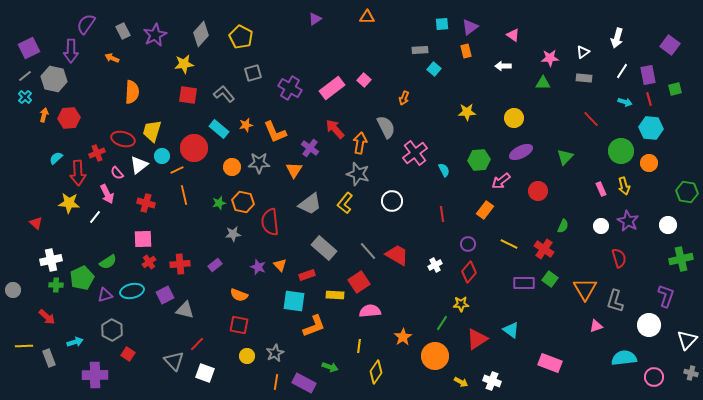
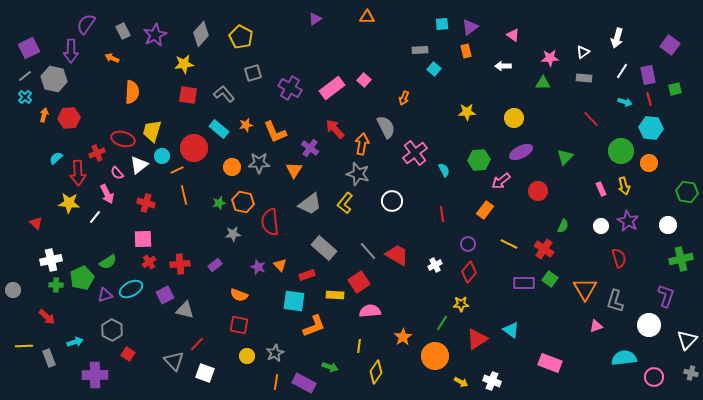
orange arrow at (360, 143): moved 2 px right, 1 px down
cyan ellipse at (132, 291): moved 1 px left, 2 px up; rotated 15 degrees counterclockwise
